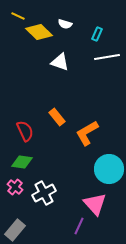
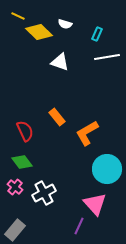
green diamond: rotated 45 degrees clockwise
cyan circle: moved 2 px left
